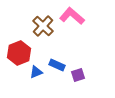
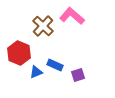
red hexagon: rotated 15 degrees counterclockwise
blue rectangle: moved 2 px left
